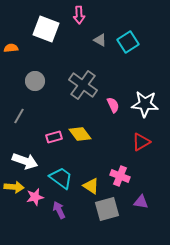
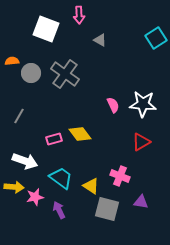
cyan square: moved 28 px right, 4 px up
orange semicircle: moved 1 px right, 13 px down
gray circle: moved 4 px left, 8 px up
gray cross: moved 18 px left, 11 px up
white star: moved 2 px left
pink rectangle: moved 2 px down
gray square: rotated 30 degrees clockwise
